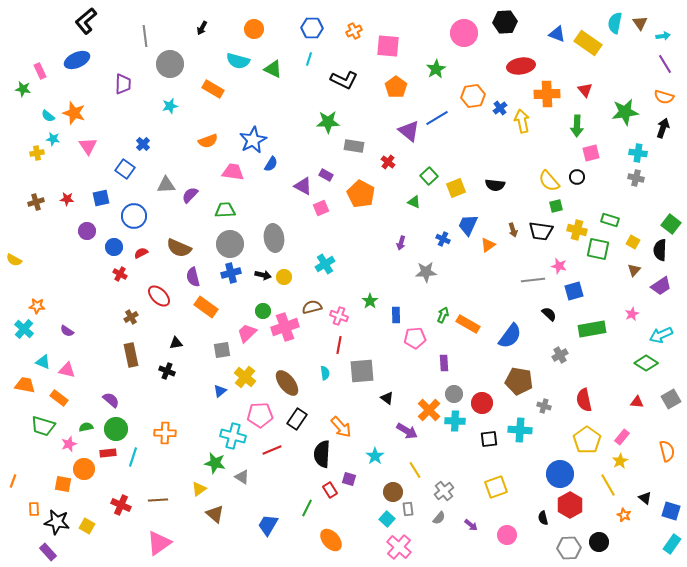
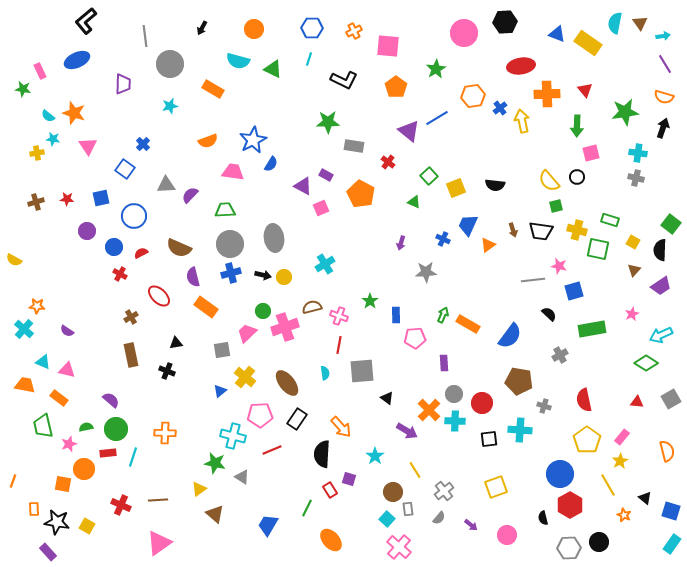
green trapezoid at (43, 426): rotated 60 degrees clockwise
